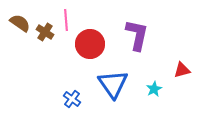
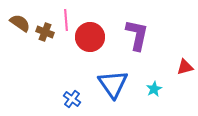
brown cross: rotated 12 degrees counterclockwise
red circle: moved 7 px up
red triangle: moved 3 px right, 3 px up
